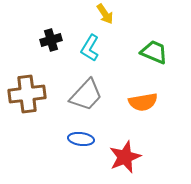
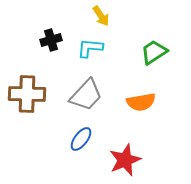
yellow arrow: moved 4 px left, 2 px down
cyan L-shape: rotated 64 degrees clockwise
green trapezoid: rotated 56 degrees counterclockwise
brown cross: rotated 9 degrees clockwise
orange semicircle: moved 2 px left
blue ellipse: rotated 60 degrees counterclockwise
red star: moved 3 px down
